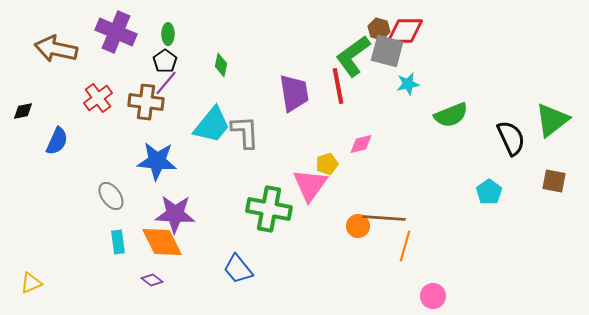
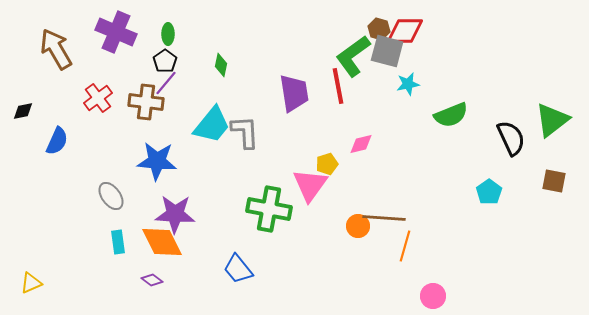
brown arrow: rotated 48 degrees clockwise
